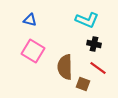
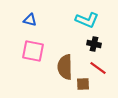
pink square: rotated 20 degrees counterclockwise
brown square: rotated 24 degrees counterclockwise
